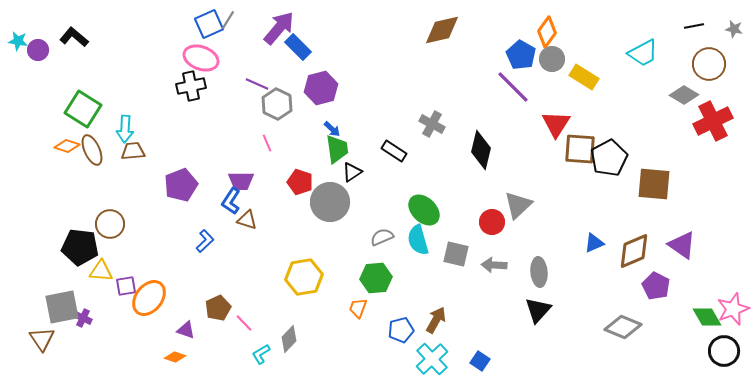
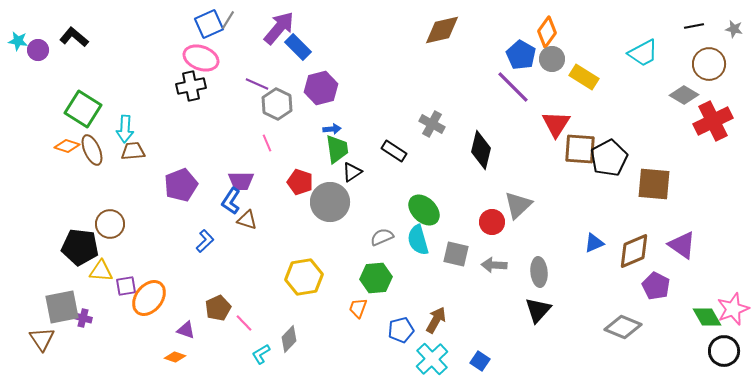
blue arrow at (332, 129): rotated 48 degrees counterclockwise
purple cross at (83, 318): rotated 12 degrees counterclockwise
